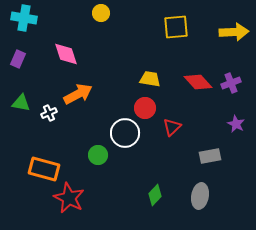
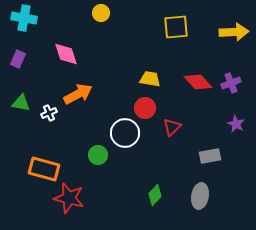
red star: rotated 12 degrees counterclockwise
